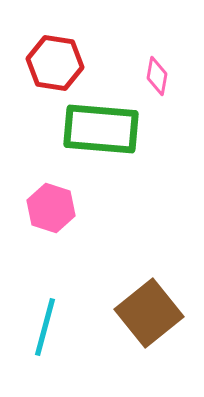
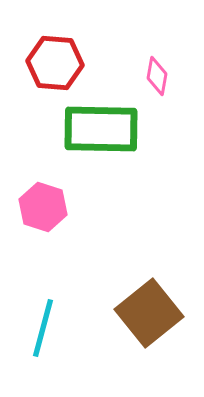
red hexagon: rotated 4 degrees counterclockwise
green rectangle: rotated 4 degrees counterclockwise
pink hexagon: moved 8 px left, 1 px up
cyan line: moved 2 px left, 1 px down
